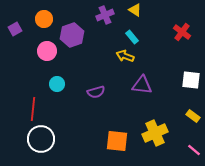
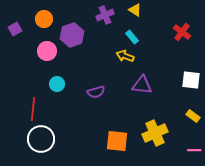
pink line: rotated 40 degrees counterclockwise
